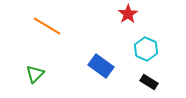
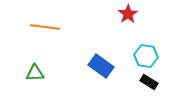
orange line: moved 2 px left, 1 px down; rotated 24 degrees counterclockwise
cyan hexagon: moved 7 px down; rotated 15 degrees counterclockwise
green triangle: moved 1 px up; rotated 42 degrees clockwise
